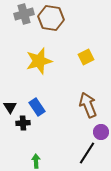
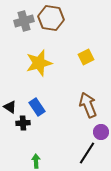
gray cross: moved 7 px down
yellow star: moved 2 px down
black triangle: rotated 24 degrees counterclockwise
